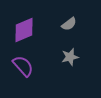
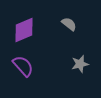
gray semicircle: rotated 105 degrees counterclockwise
gray star: moved 10 px right, 7 px down
